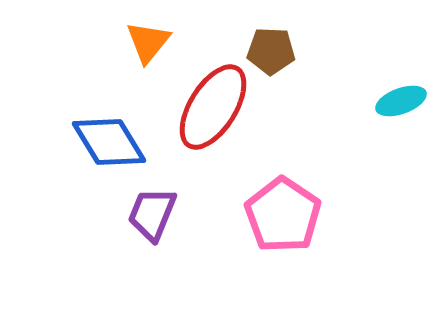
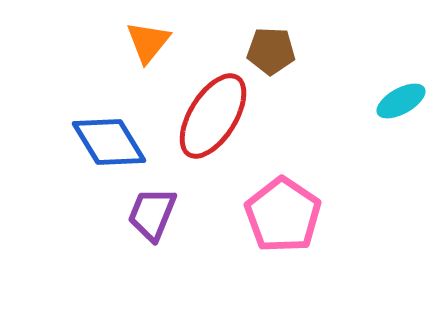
cyan ellipse: rotated 9 degrees counterclockwise
red ellipse: moved 9 px down
